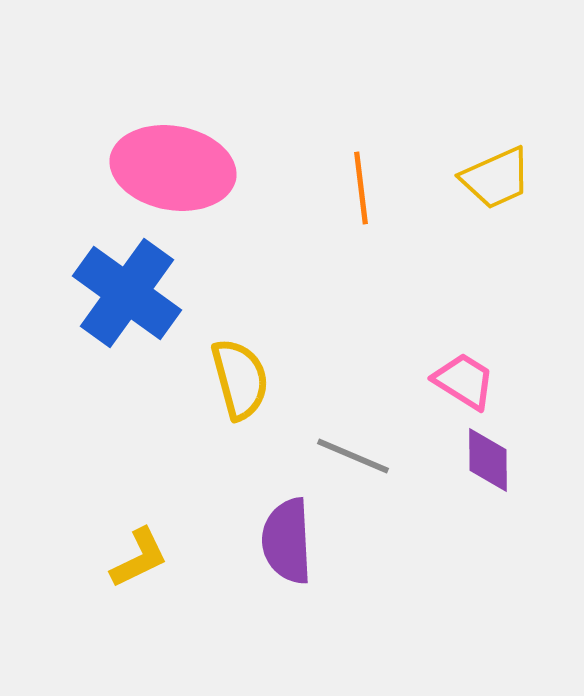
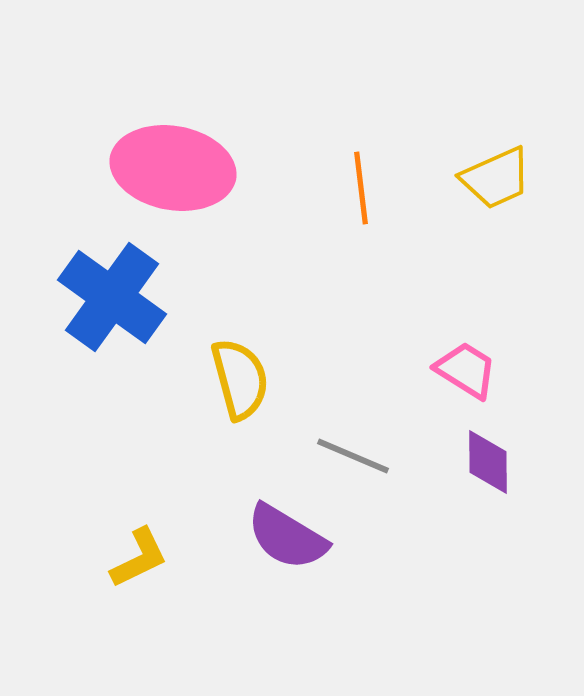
blue cross: moved 15 px left, 4 px down
pink trapezoid: moved 2 px right, 11 px up
purple diamond: moved 2 px down
purple semicircle: moved 4 px up; rotated 56 degrees counterclockwise
